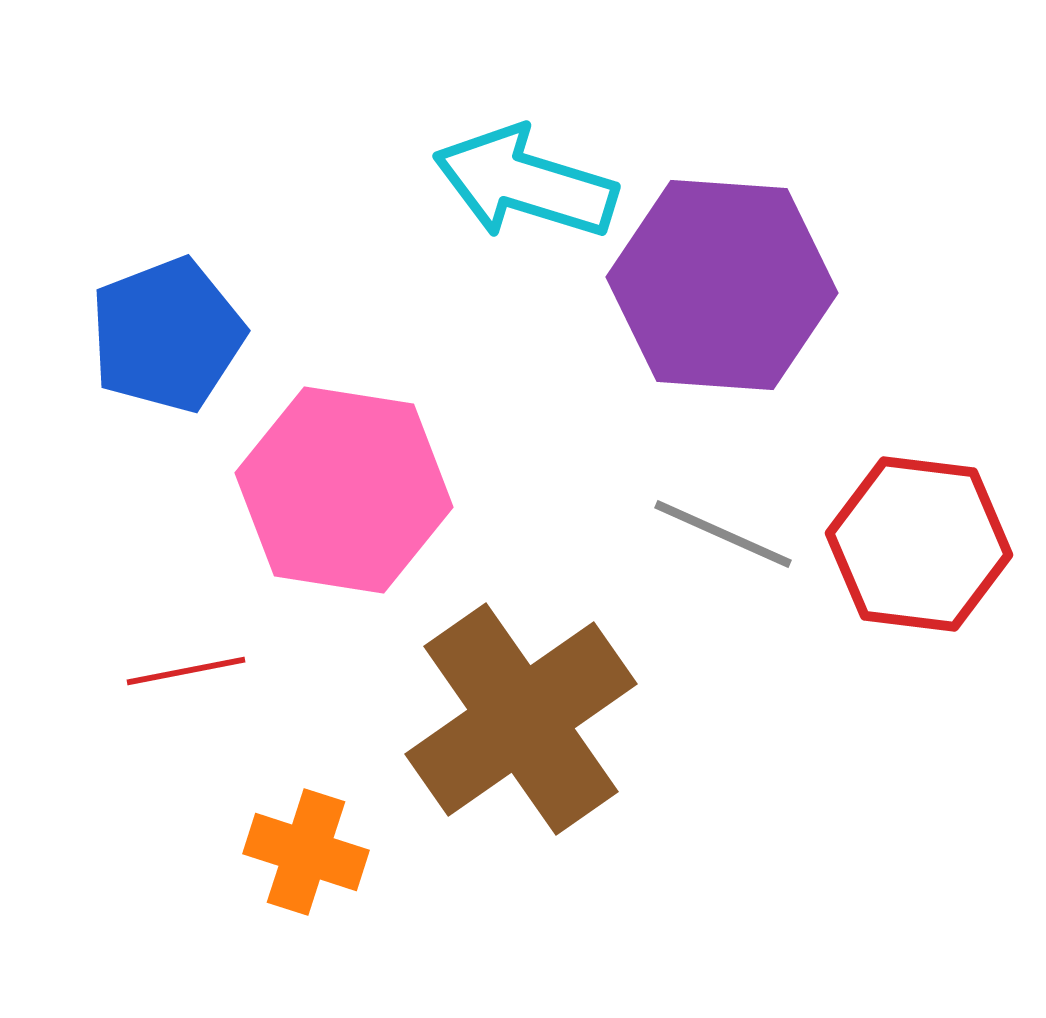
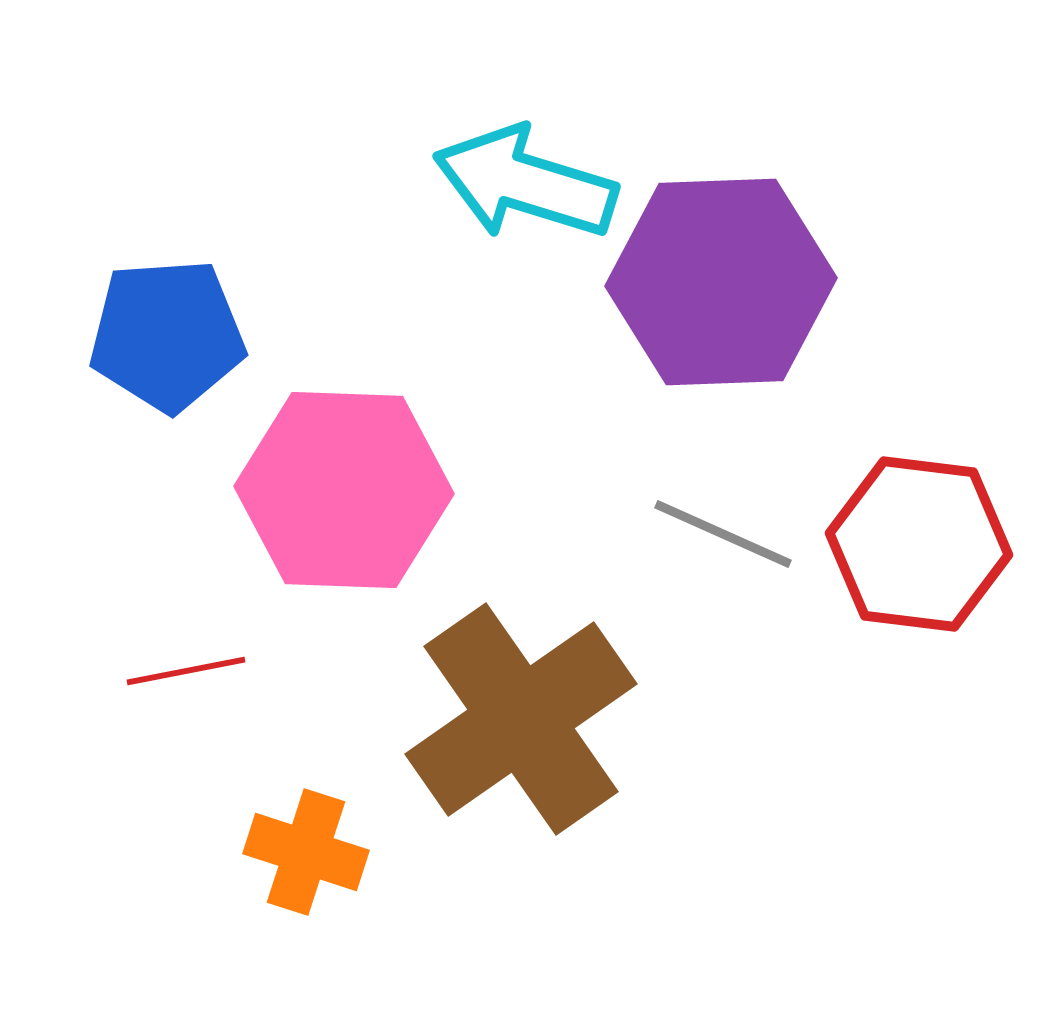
purple hexagon: moved 1 px left, 3 px up; rotated 6 degrees counterclockwise
blue pentagon: rotated 17 degrees clockwise
pink hexagon: rotated 7 degrees counterclockwise
